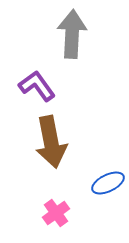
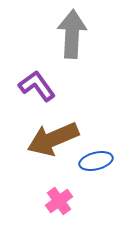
brown arrow: moved 2 px right, 3 px up; rotated 78 degrees clockwise
blue ellipse: moved 12 px left, 22 px up; rotated 12 degrees clockwise
pink cross: moved 3 px right, 12 px up
